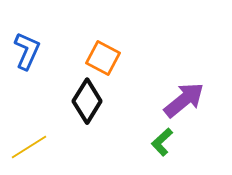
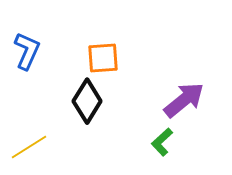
orange square: rotated 32 degrees counterclockwise
